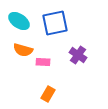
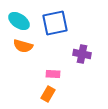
orange semicircle: moved 4 px up
purple cross: moved 4 px right, 1 px up; rotated 24 degrees counterclockwise
pink rectangle: moved 10 px right, 12 px down
